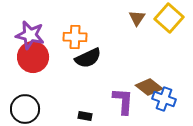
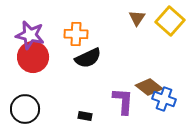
yellow square: moved 1 px right, 3 px down
orange cross: moved 1 px right, 3 px up
